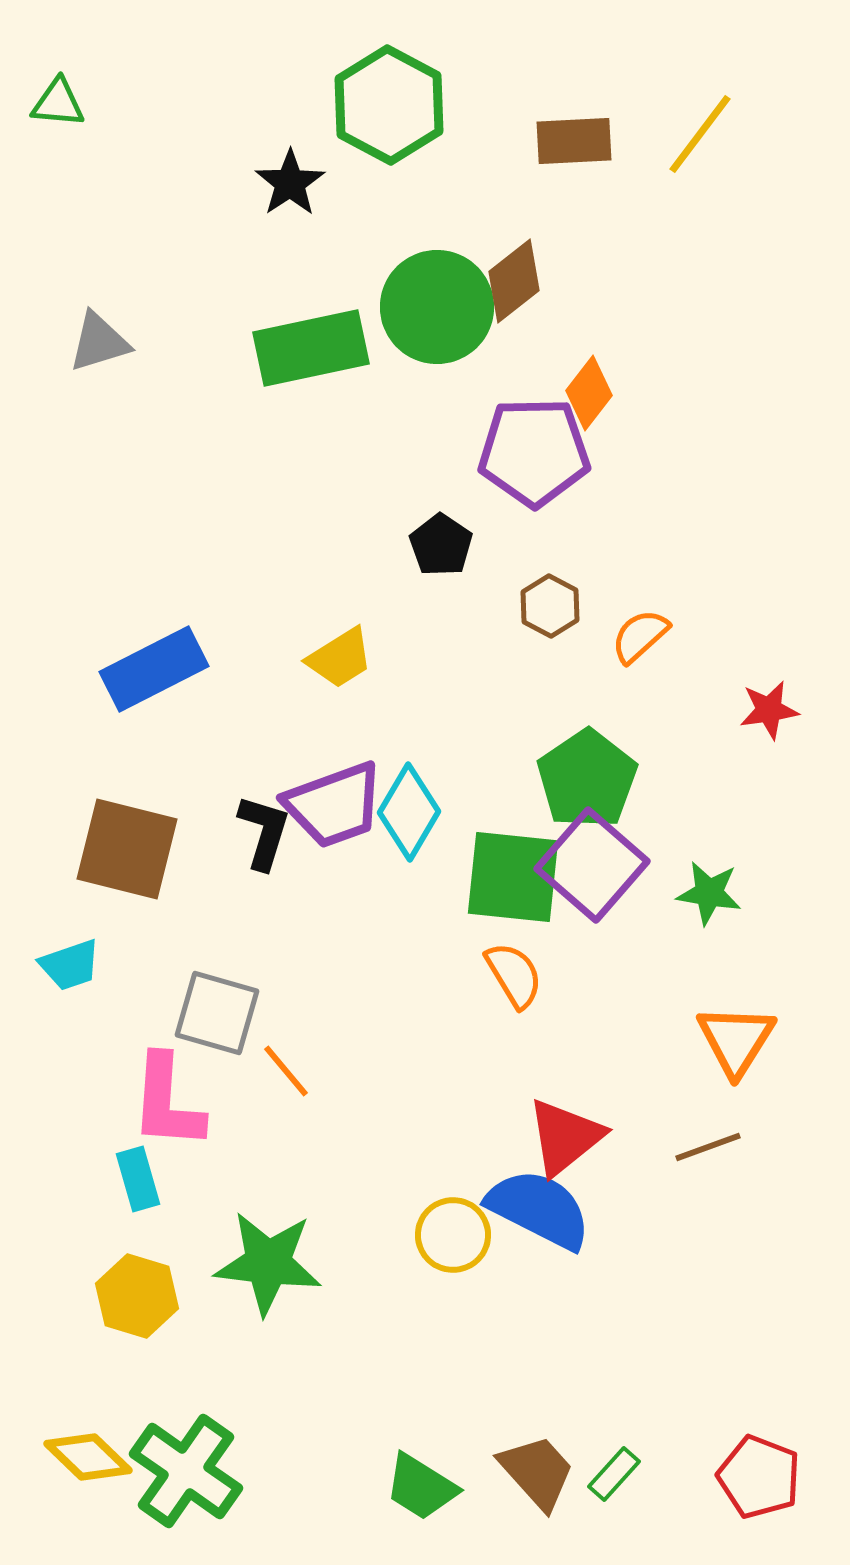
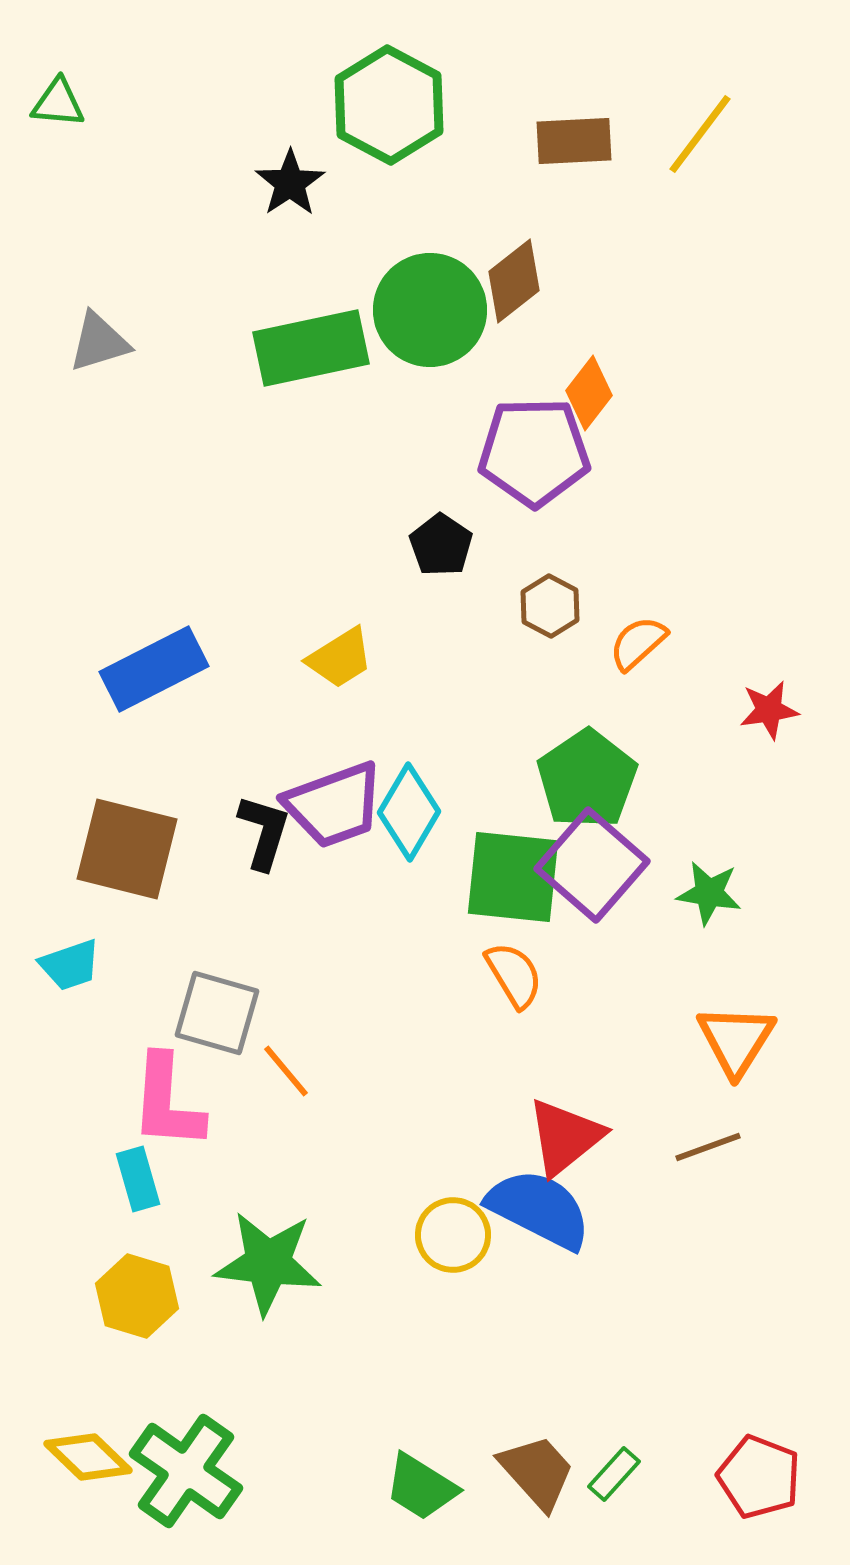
green circle at (437, 307): moved 7 px left, 3 px down
orange semicircle at (640, 636): moved 2 px left, 7 px down
